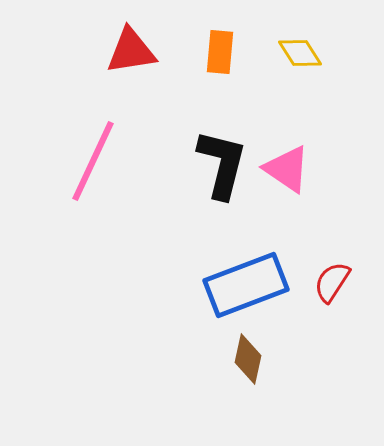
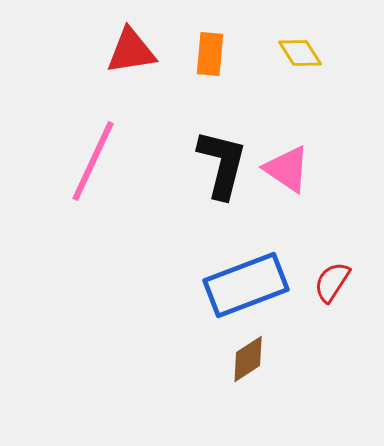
orange rectangle: moved 10 px left, 2 px down
brown diamond: rotated 45 degrees clockwise
